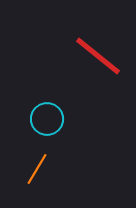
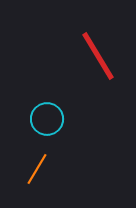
red line: rotated 20 degrees clockwise
